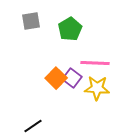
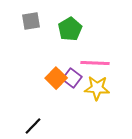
black line: rotated 12 degrees counterclockwise
